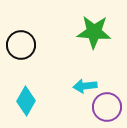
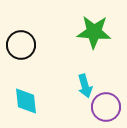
cyan arrow: rotated 100 degrees counterclockwise
cyan diamond: rotated 36 degrees counterclockwise
purple circle: moved 1 px left
